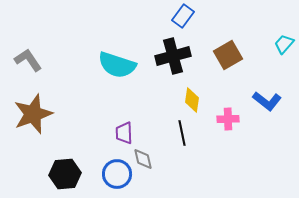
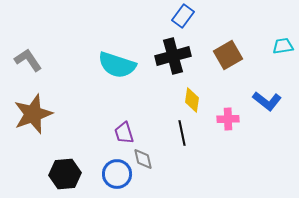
cyan trapezoid: moved 1 px left, 2 px down; rotated 40 degrees clockwise
purple trapezoid: rotated 15 degrees counterclockwise
